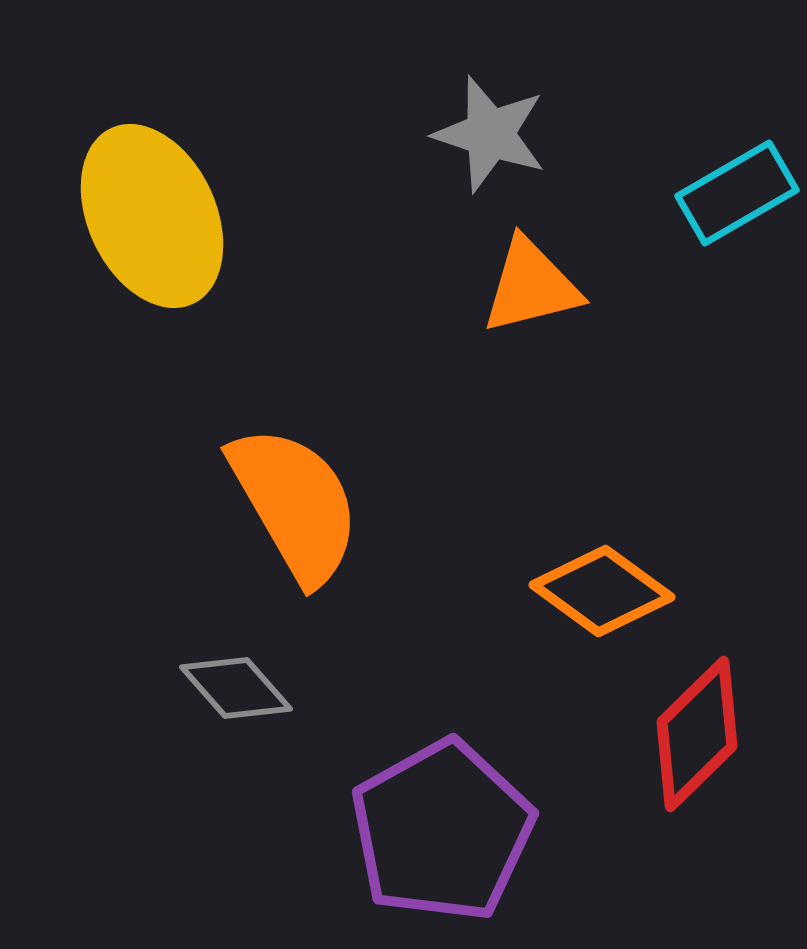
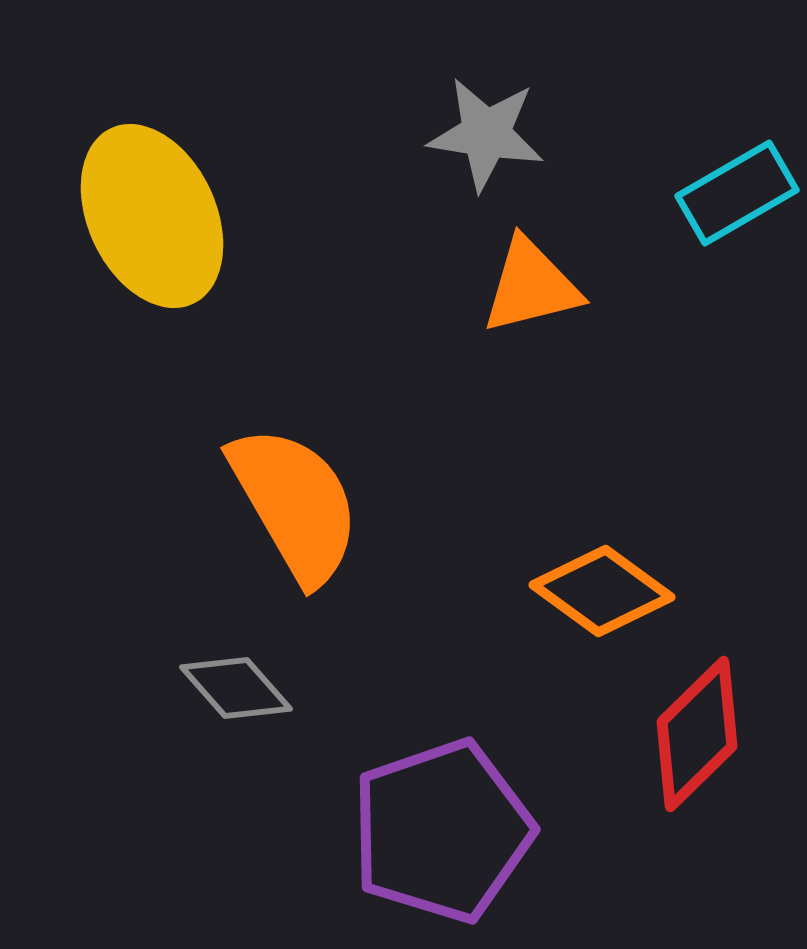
gray star: moved 4 px left; rotated 9 degrees counterclockwise
purple pentagon: rotated 10 degrees clockwise
